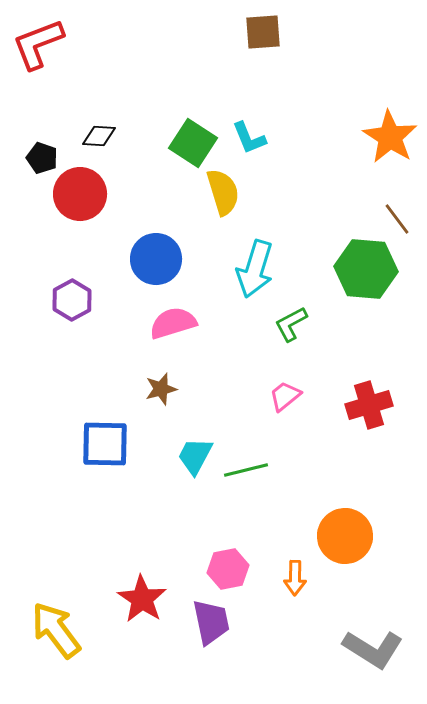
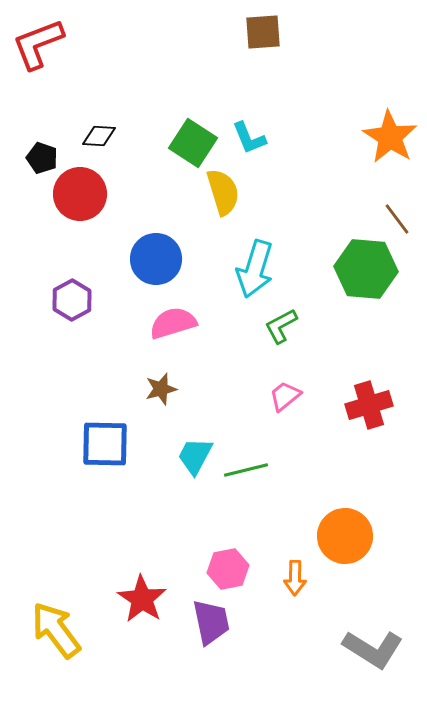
green L-shape: moved 10 px left, 2 px down
